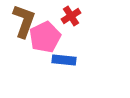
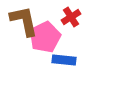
red cross: moved 1 px down
brown L-shape: rotated 32 degrees counterclockwise
